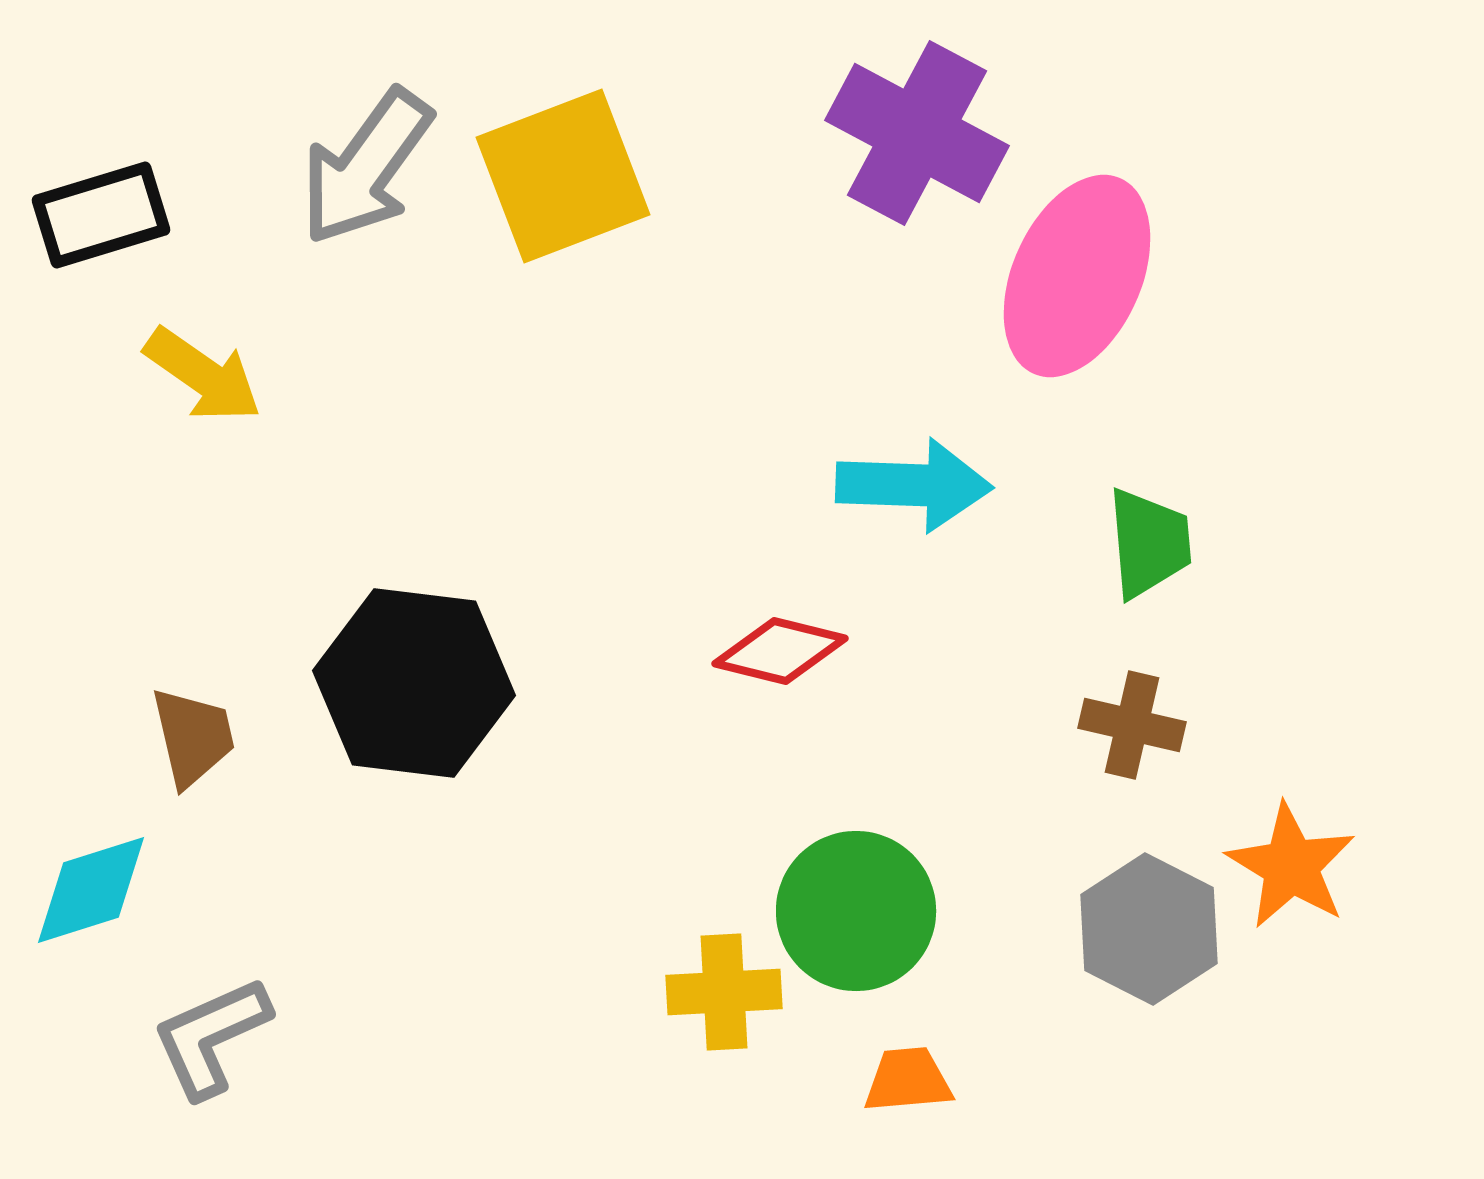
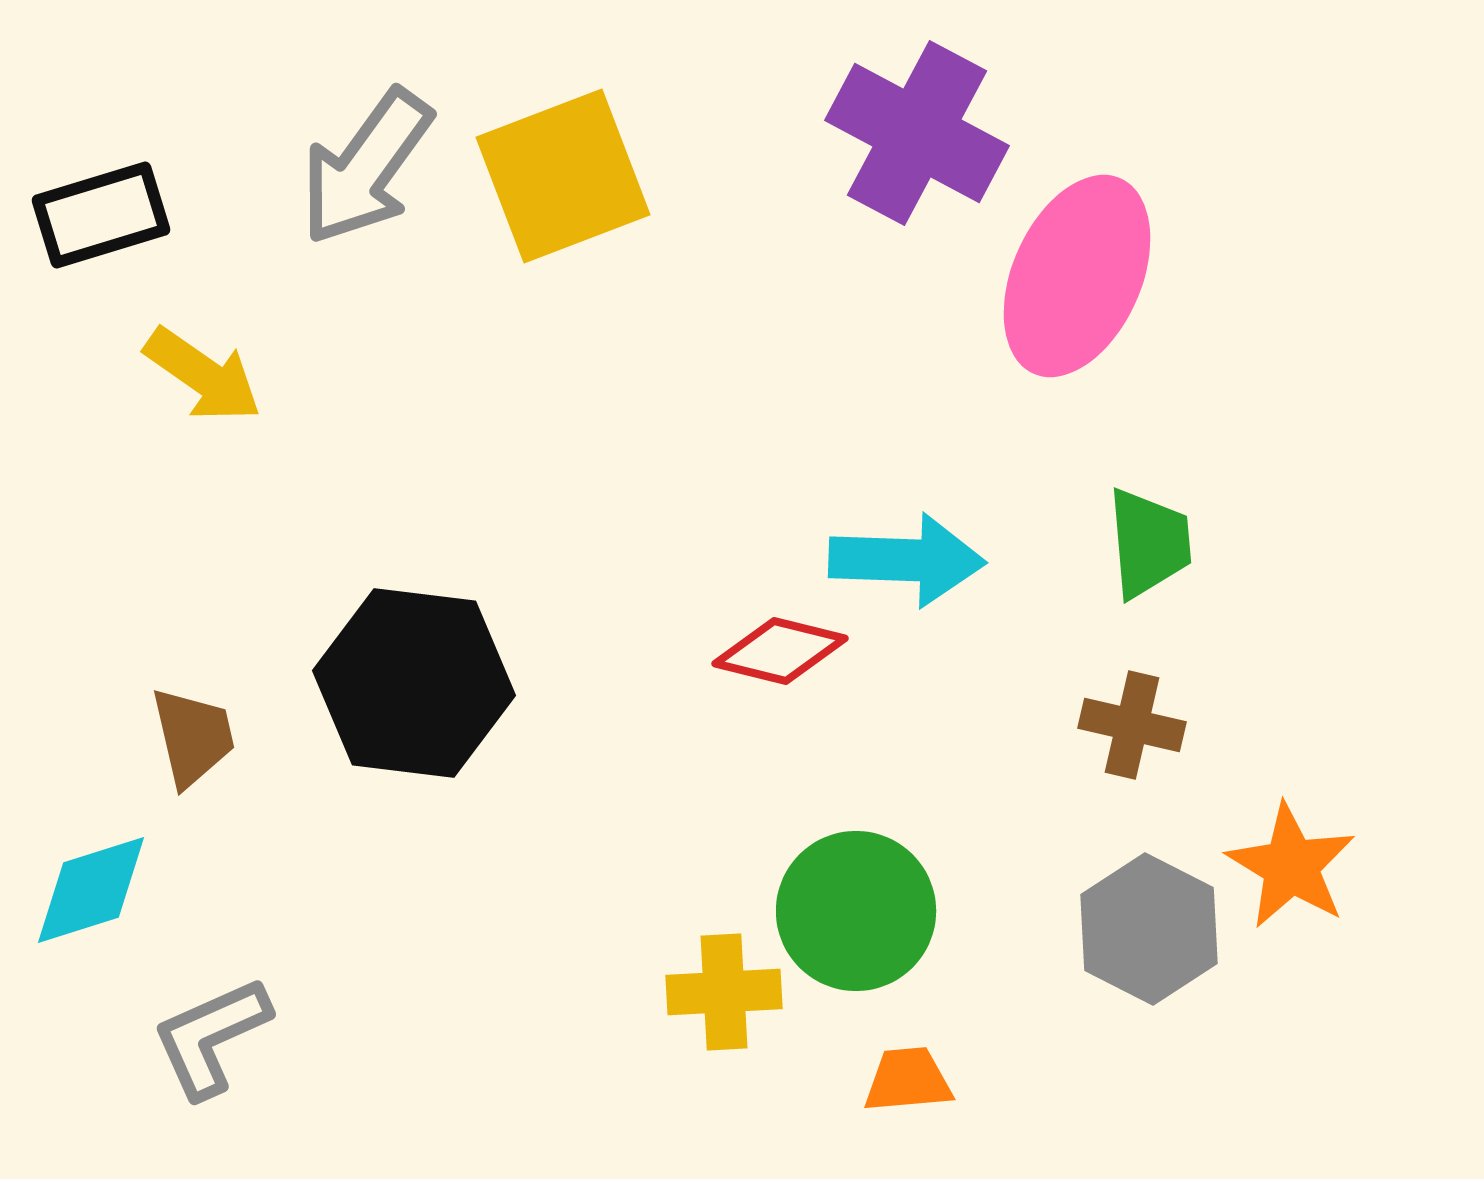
cyan arrow: moved 7 px left, 75 px down
